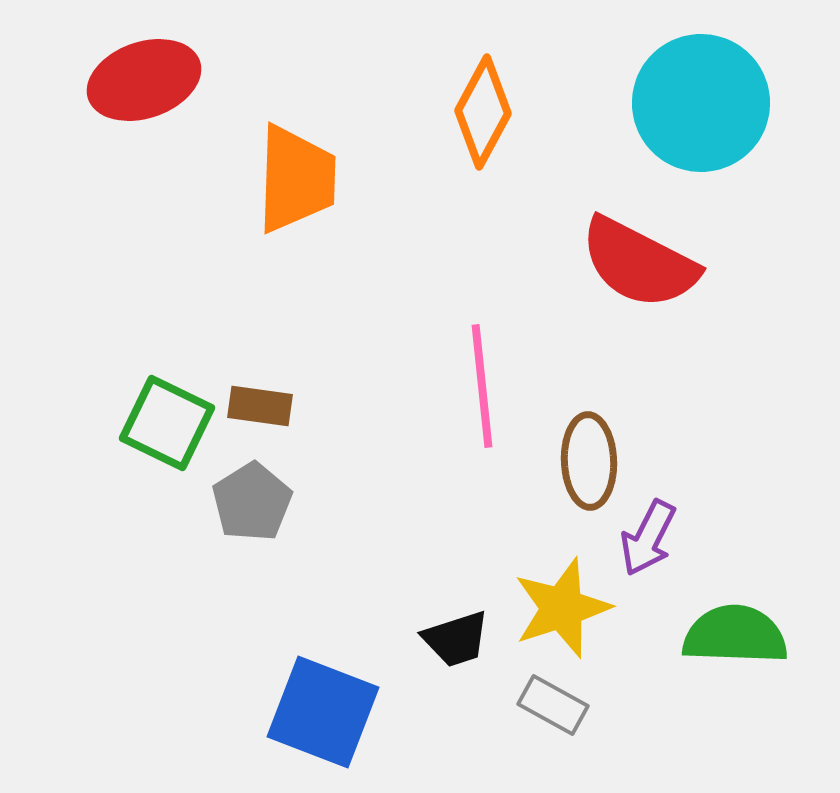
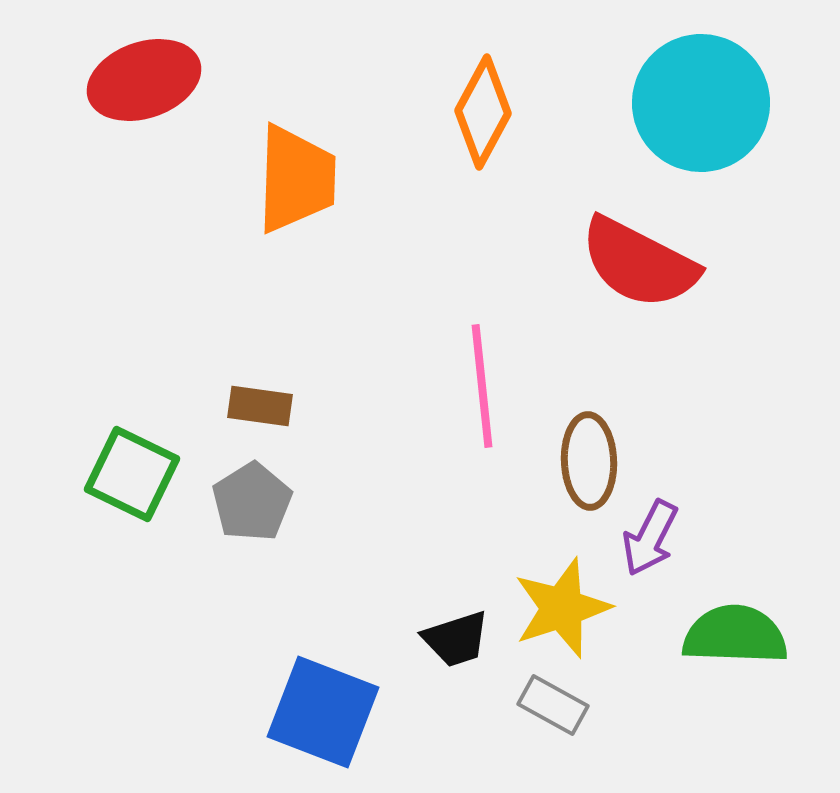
green square: moved 35 px left, 51 px down
purple arrow: moved 2 px right
